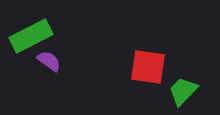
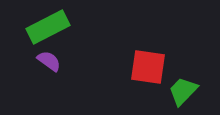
green rectangle: moved 17 px right, 9 px up
